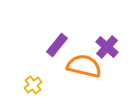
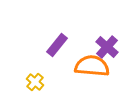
orange semicircle: moved 8 px right; rotated 8 degrees counterclockwise
yellow cross: moved 2 px right, 3 px up; rotated 12 degrees counterclockwise
